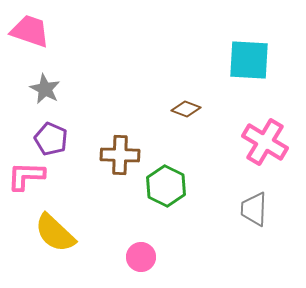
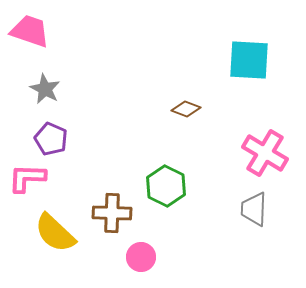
pink cross: moved 11 px down
brown cross: moved 8 px left, 58 px down
pink L-shape: moved 1 px right, 2 px down
